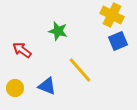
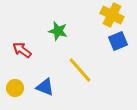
blue triangle: moved 2 px left, 1 px down
